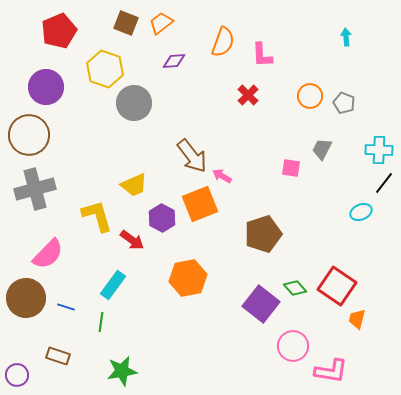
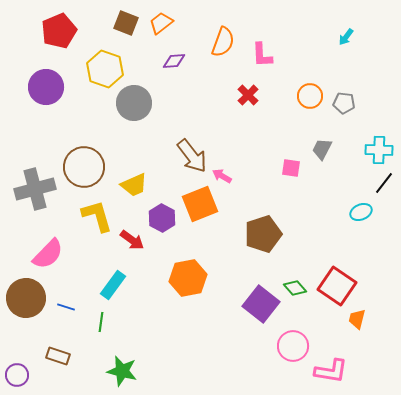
cyan arrow at (346, 37): rotated 138 degrees counterclockwise
gray pentagon at (344, 103): rotated 15 degrees counterclockwise
brown circle at (29, 135): moved 55 px right, 32 px down
green star at (122, 371): rotated 24 degrees clockwise
